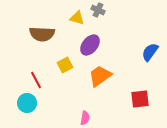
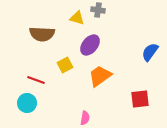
gray cross: rotated 16 degrees counterclockwise
red line: rotated 42 degrees counterclockwise
